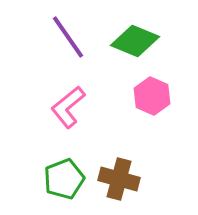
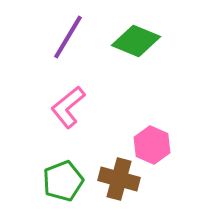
purple line: rotated 66 degrees clockwise
green diamond: moved 1 px right
pink hexagon: moved 49 px down
green pentagon: moved 1 px left, 2 px down
